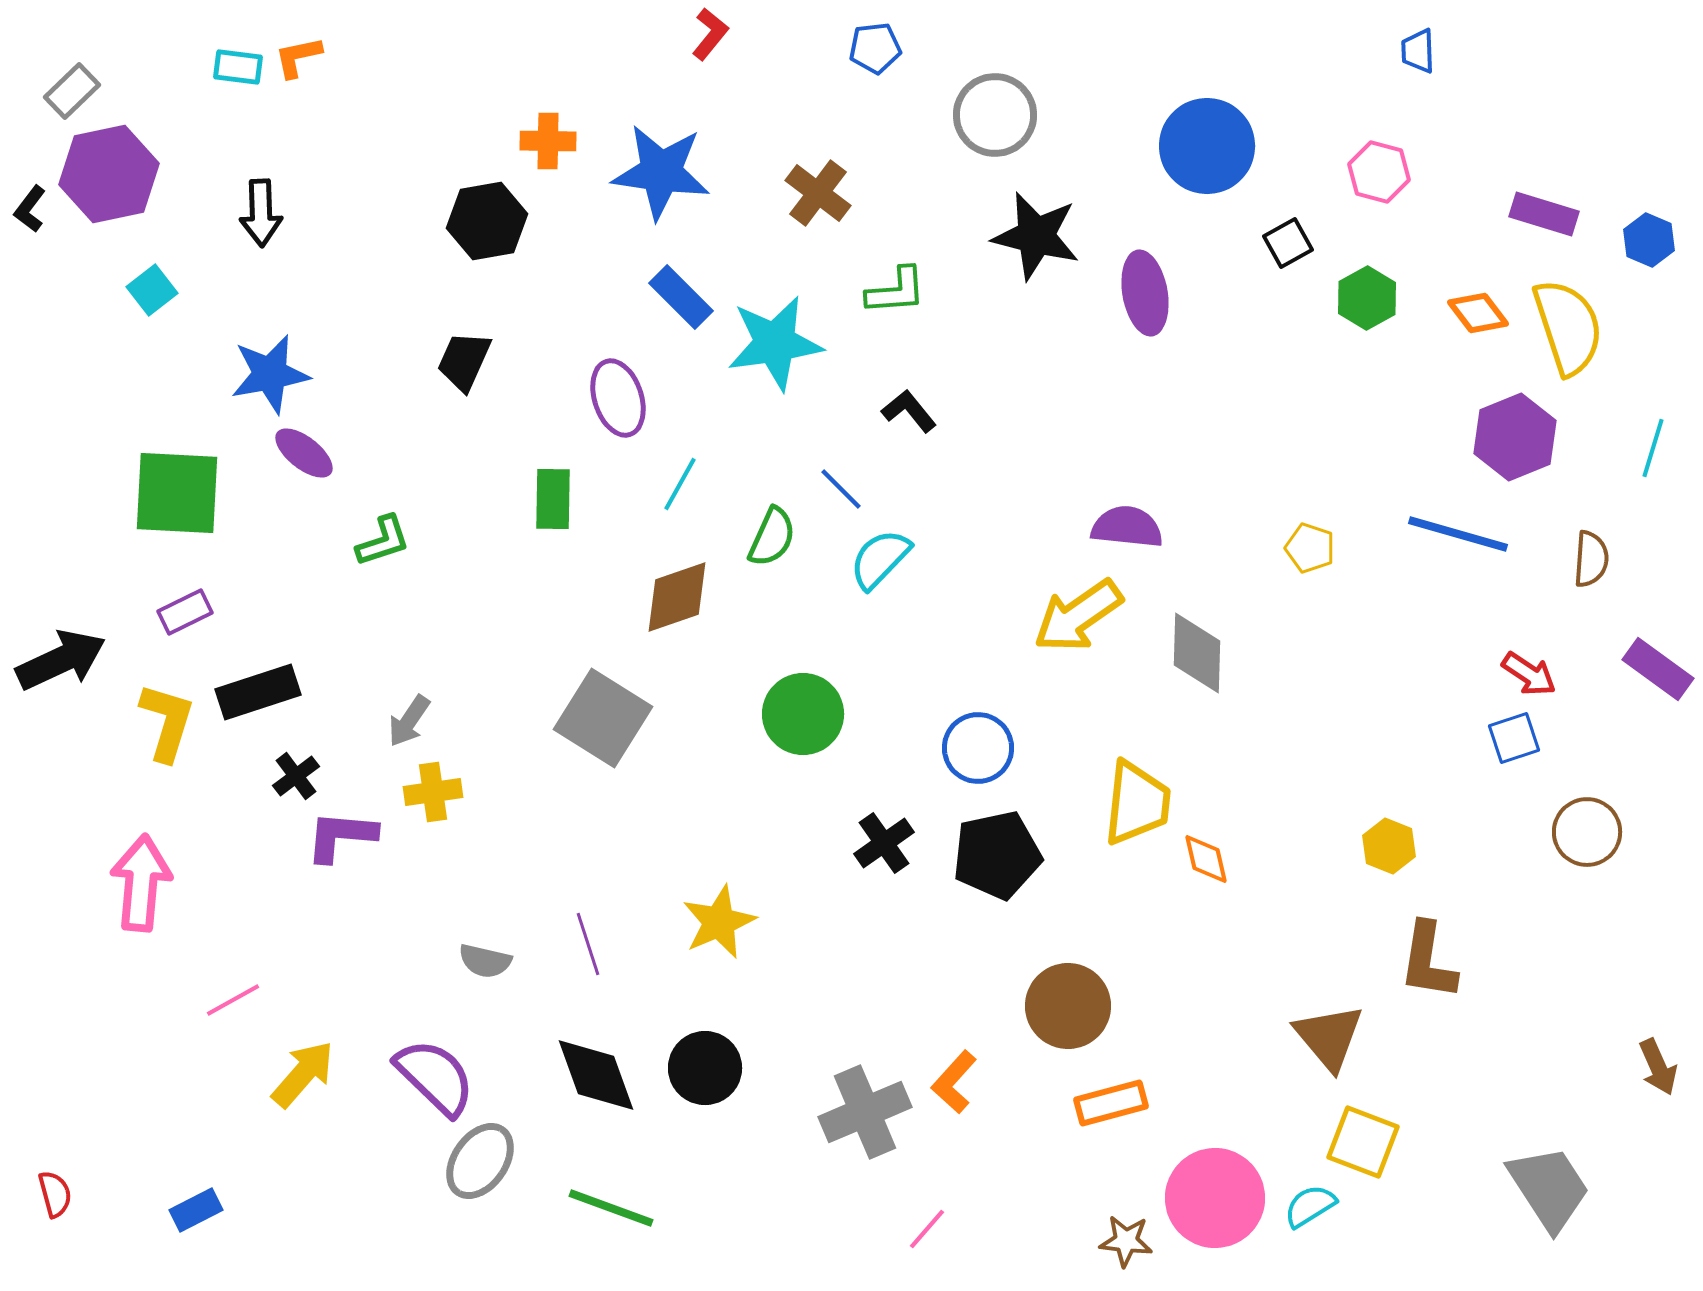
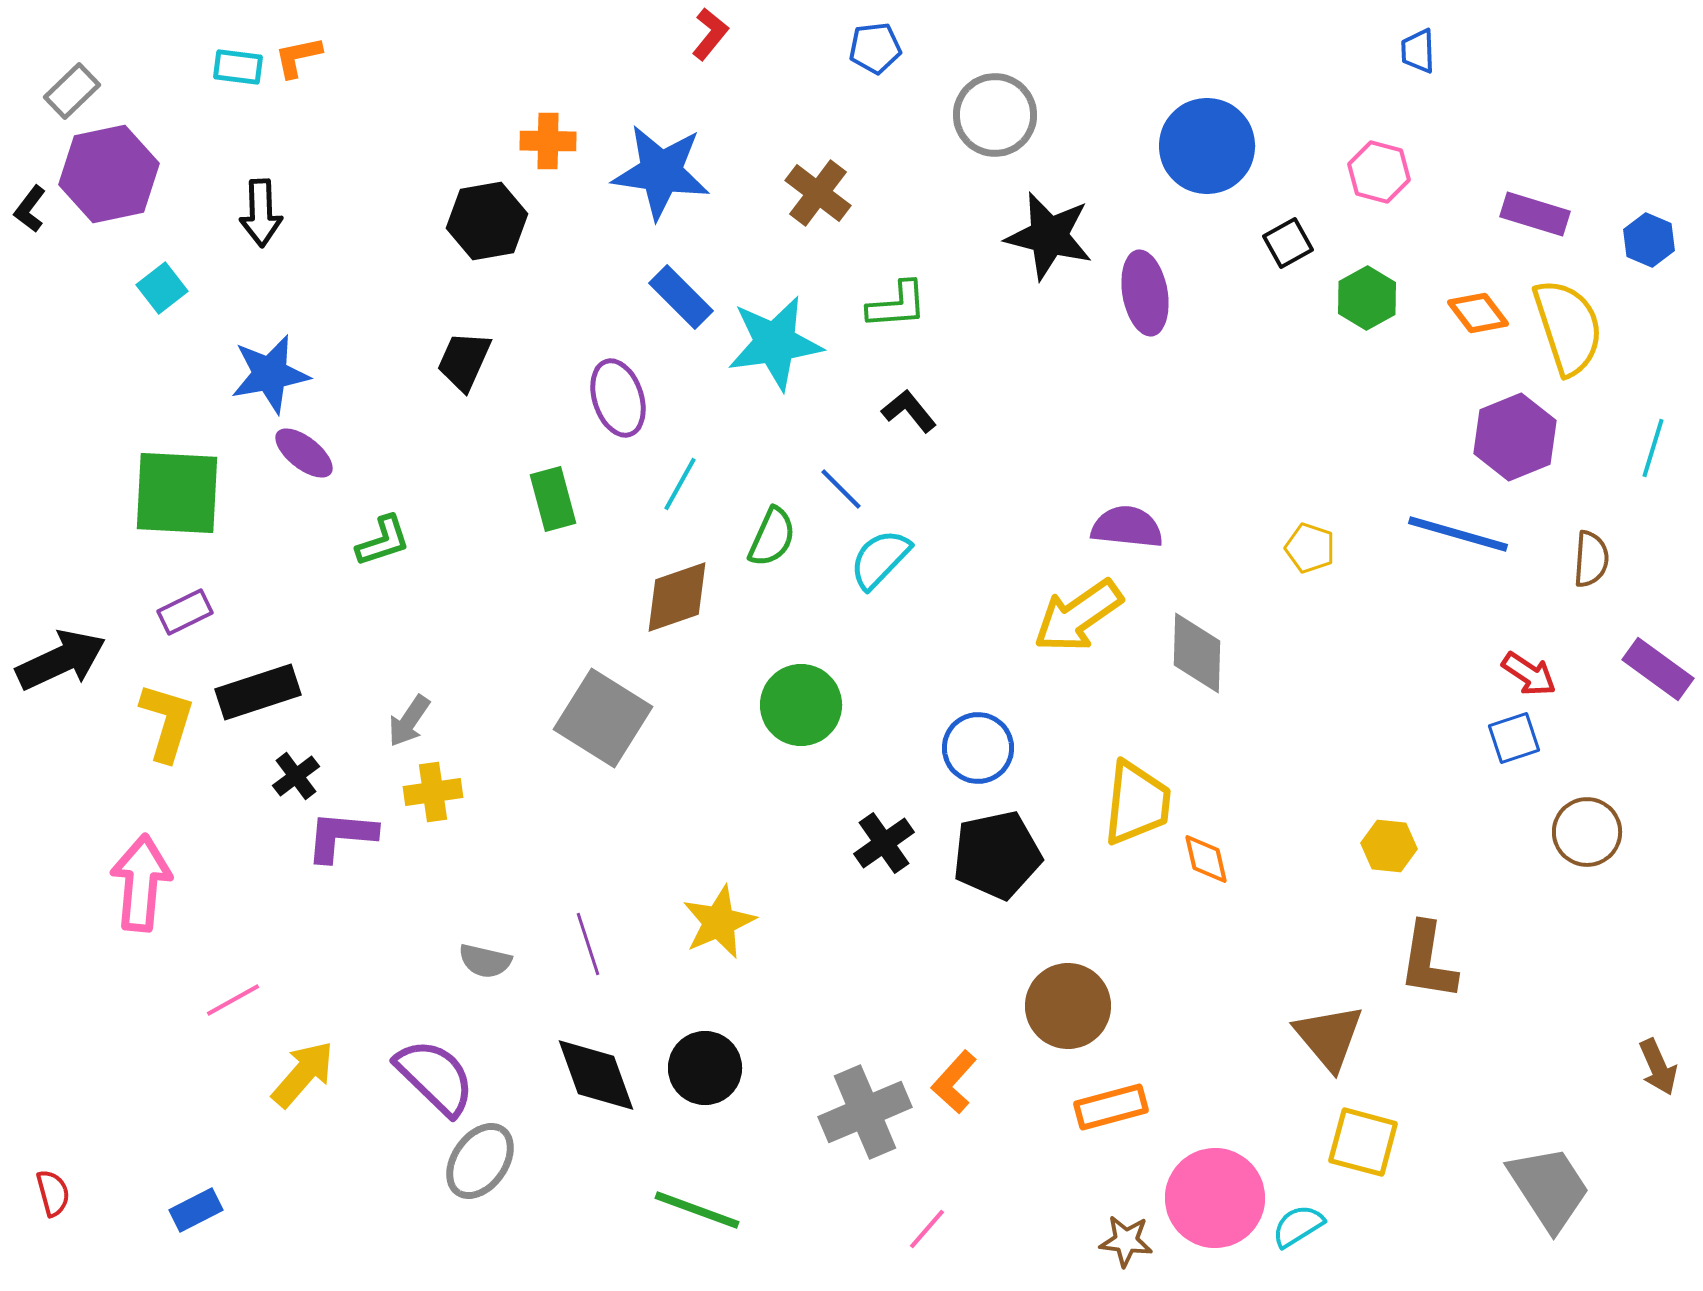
purple rectangle at (1544, 214): moved 9 px left
black star at (1036, 236): moved 13 px right
cyan square at (152, 290): moved 10 px right, 2 px up
green L-shape at (896, 291): moved 1 px right, 14 px down
green rectangle at (553, 499): rotated 16 degrees counterclockwise
green circle at (803, 714): moved 2 px left, 9 px up
yellow hexagon at (1389, 846): rotated 16 degrees counterclockwise
orange rectangle at (1111, 1103): moved 4 px down
yellow square at (1363, 1142): rotated 6 degrees counterclockwise
red semicircle at (55, 1194): moved 2 px left, 1 px up
cyan semicircle at (1310, 1206): moved 12 px left, 20 px down
green line at (611, 1208): moved 86 px right, 2 px down
